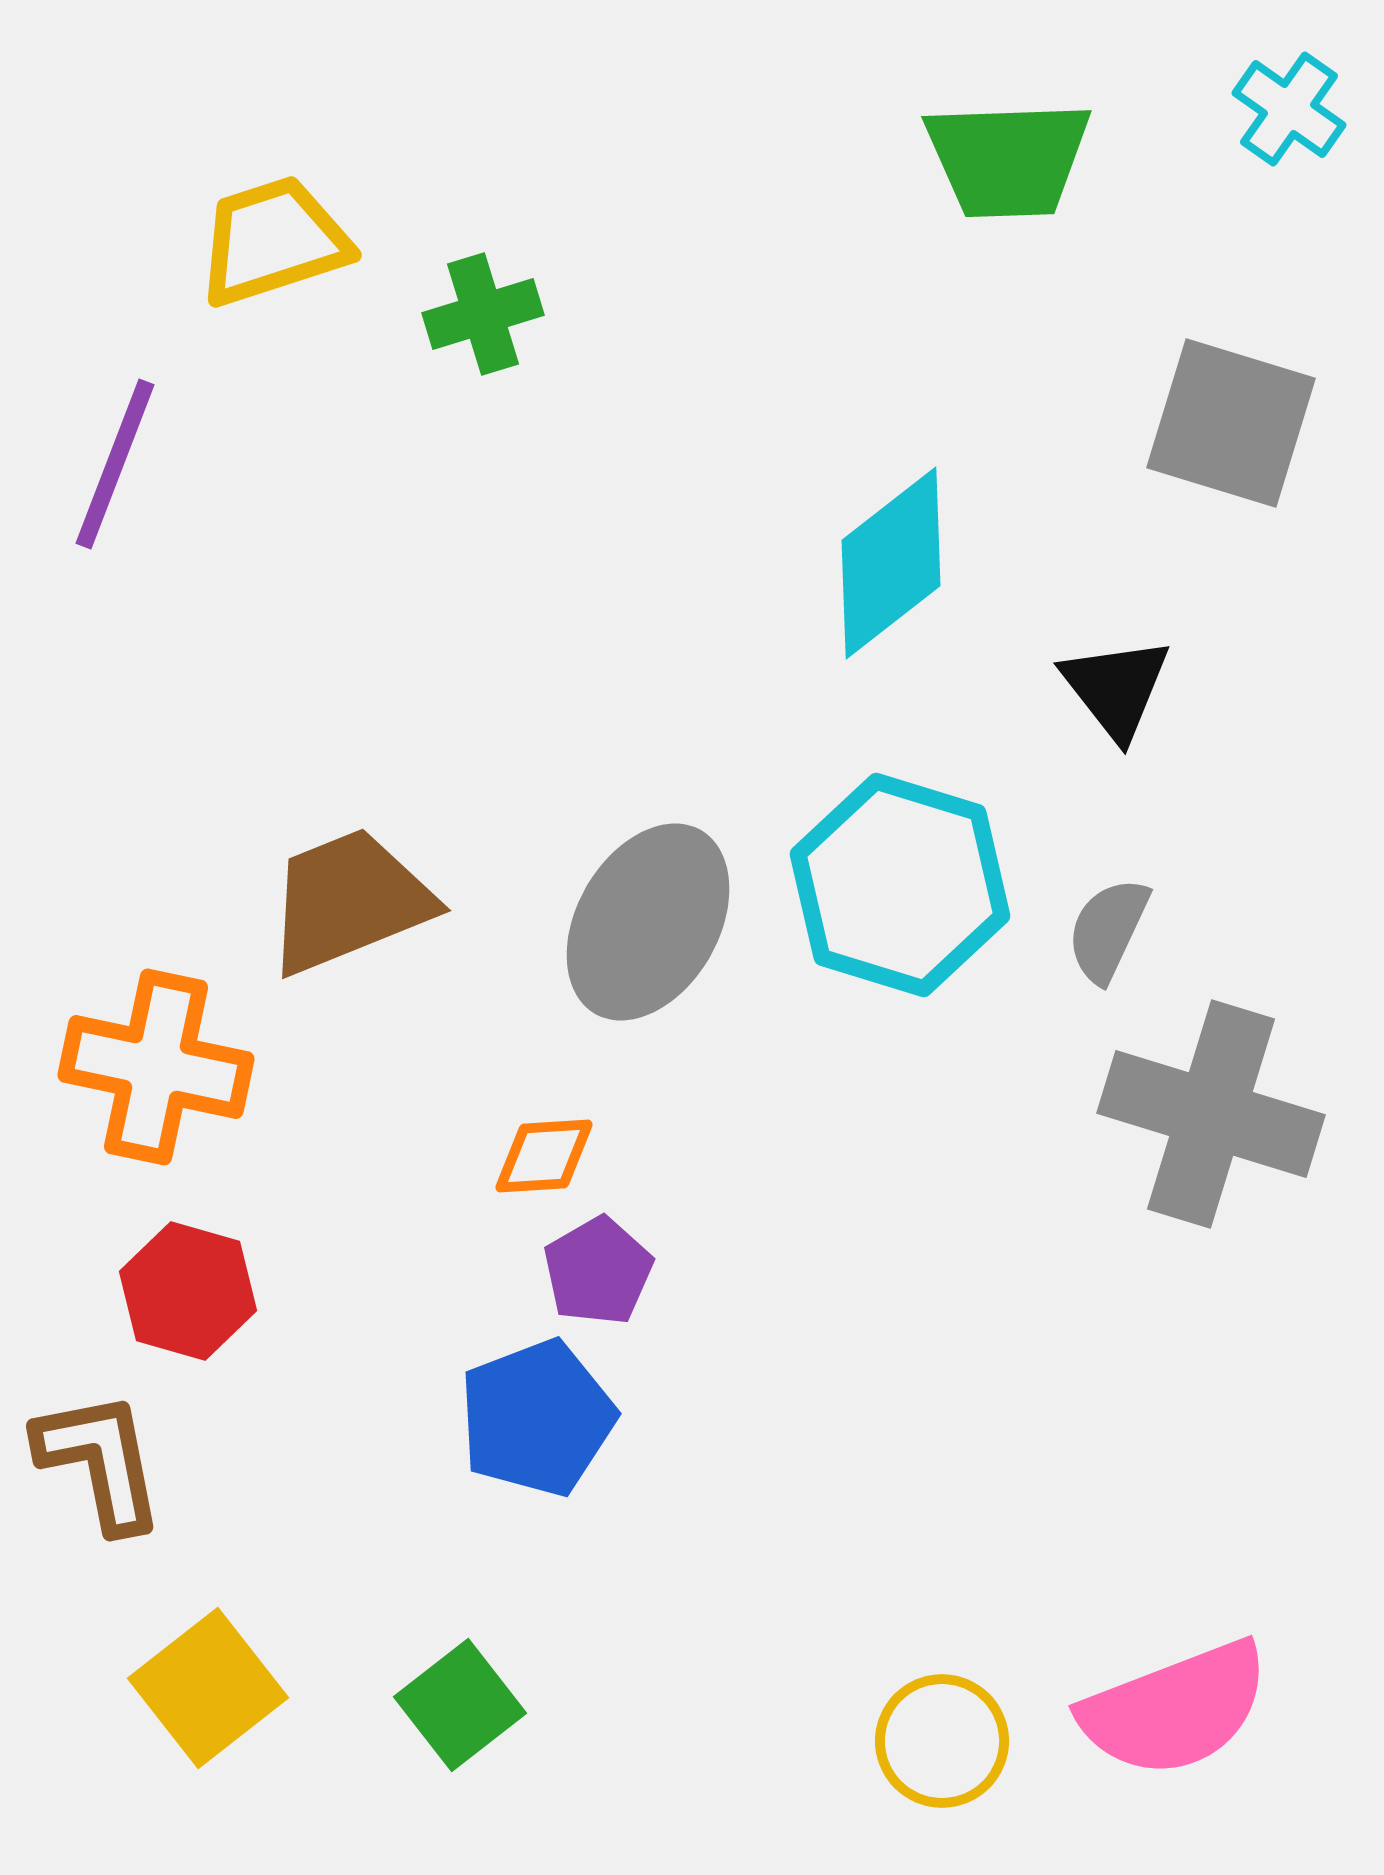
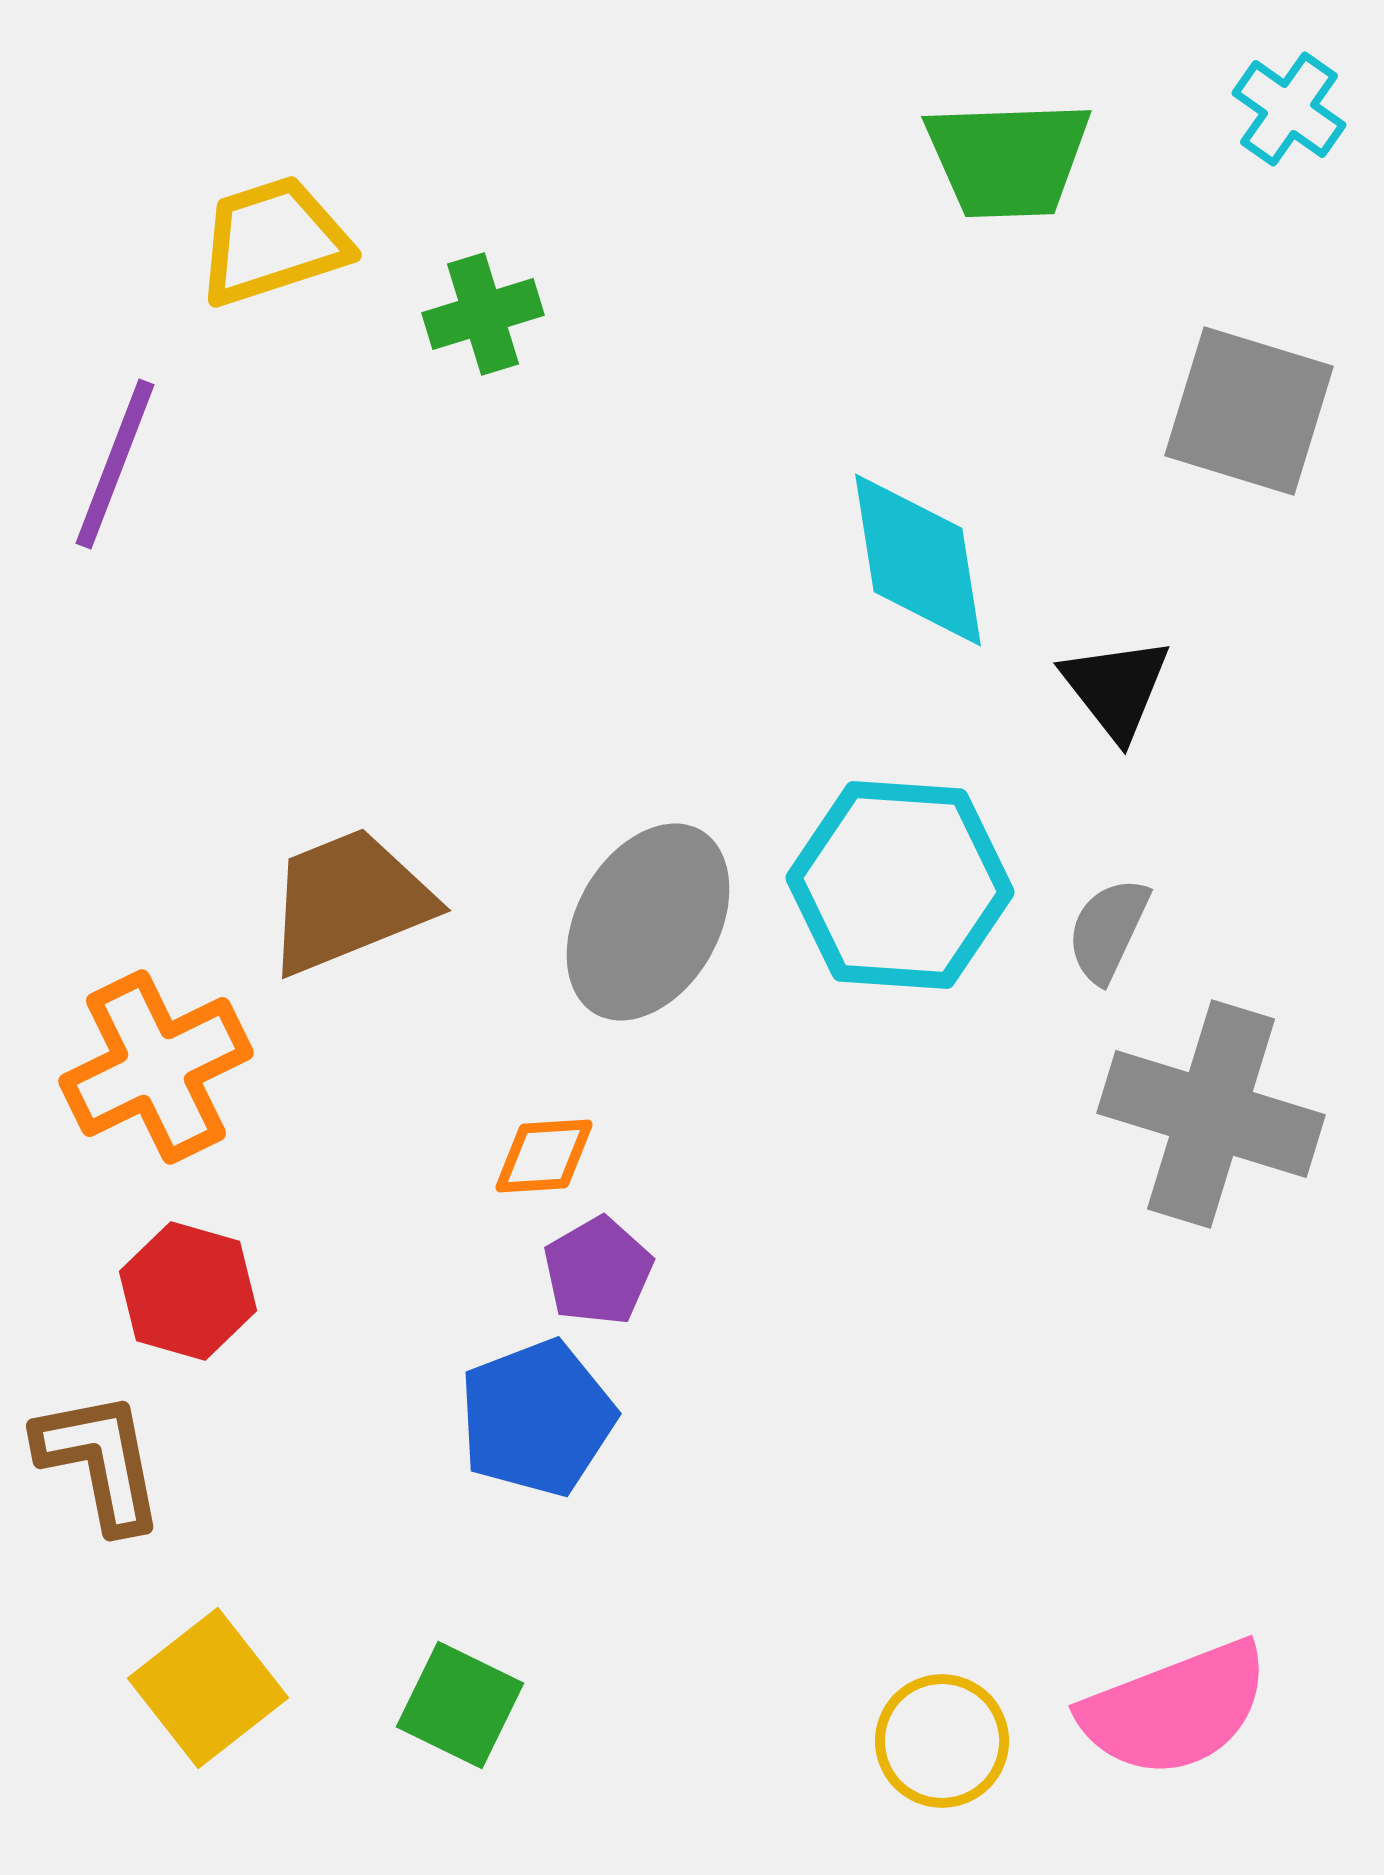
gray square: moved 18 px right, 12 px up
cyan diamond: moved 27 px right, 3 px up; rotated 61 degrees counterclockwise
cyan hexagon: rotated 13 degrees counterclockwise
orange cross: rotated 38 degrees counterclockwise
green square: rotated 26 degrees counterclockwise
